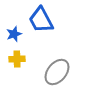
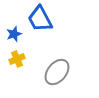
blue trapezoid: moved 1 px left, 1 px up
yellow cross: rotated 21 degrees counterclockwise
